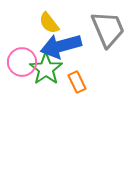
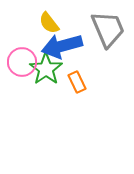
blue arrow: moved 1 px right
